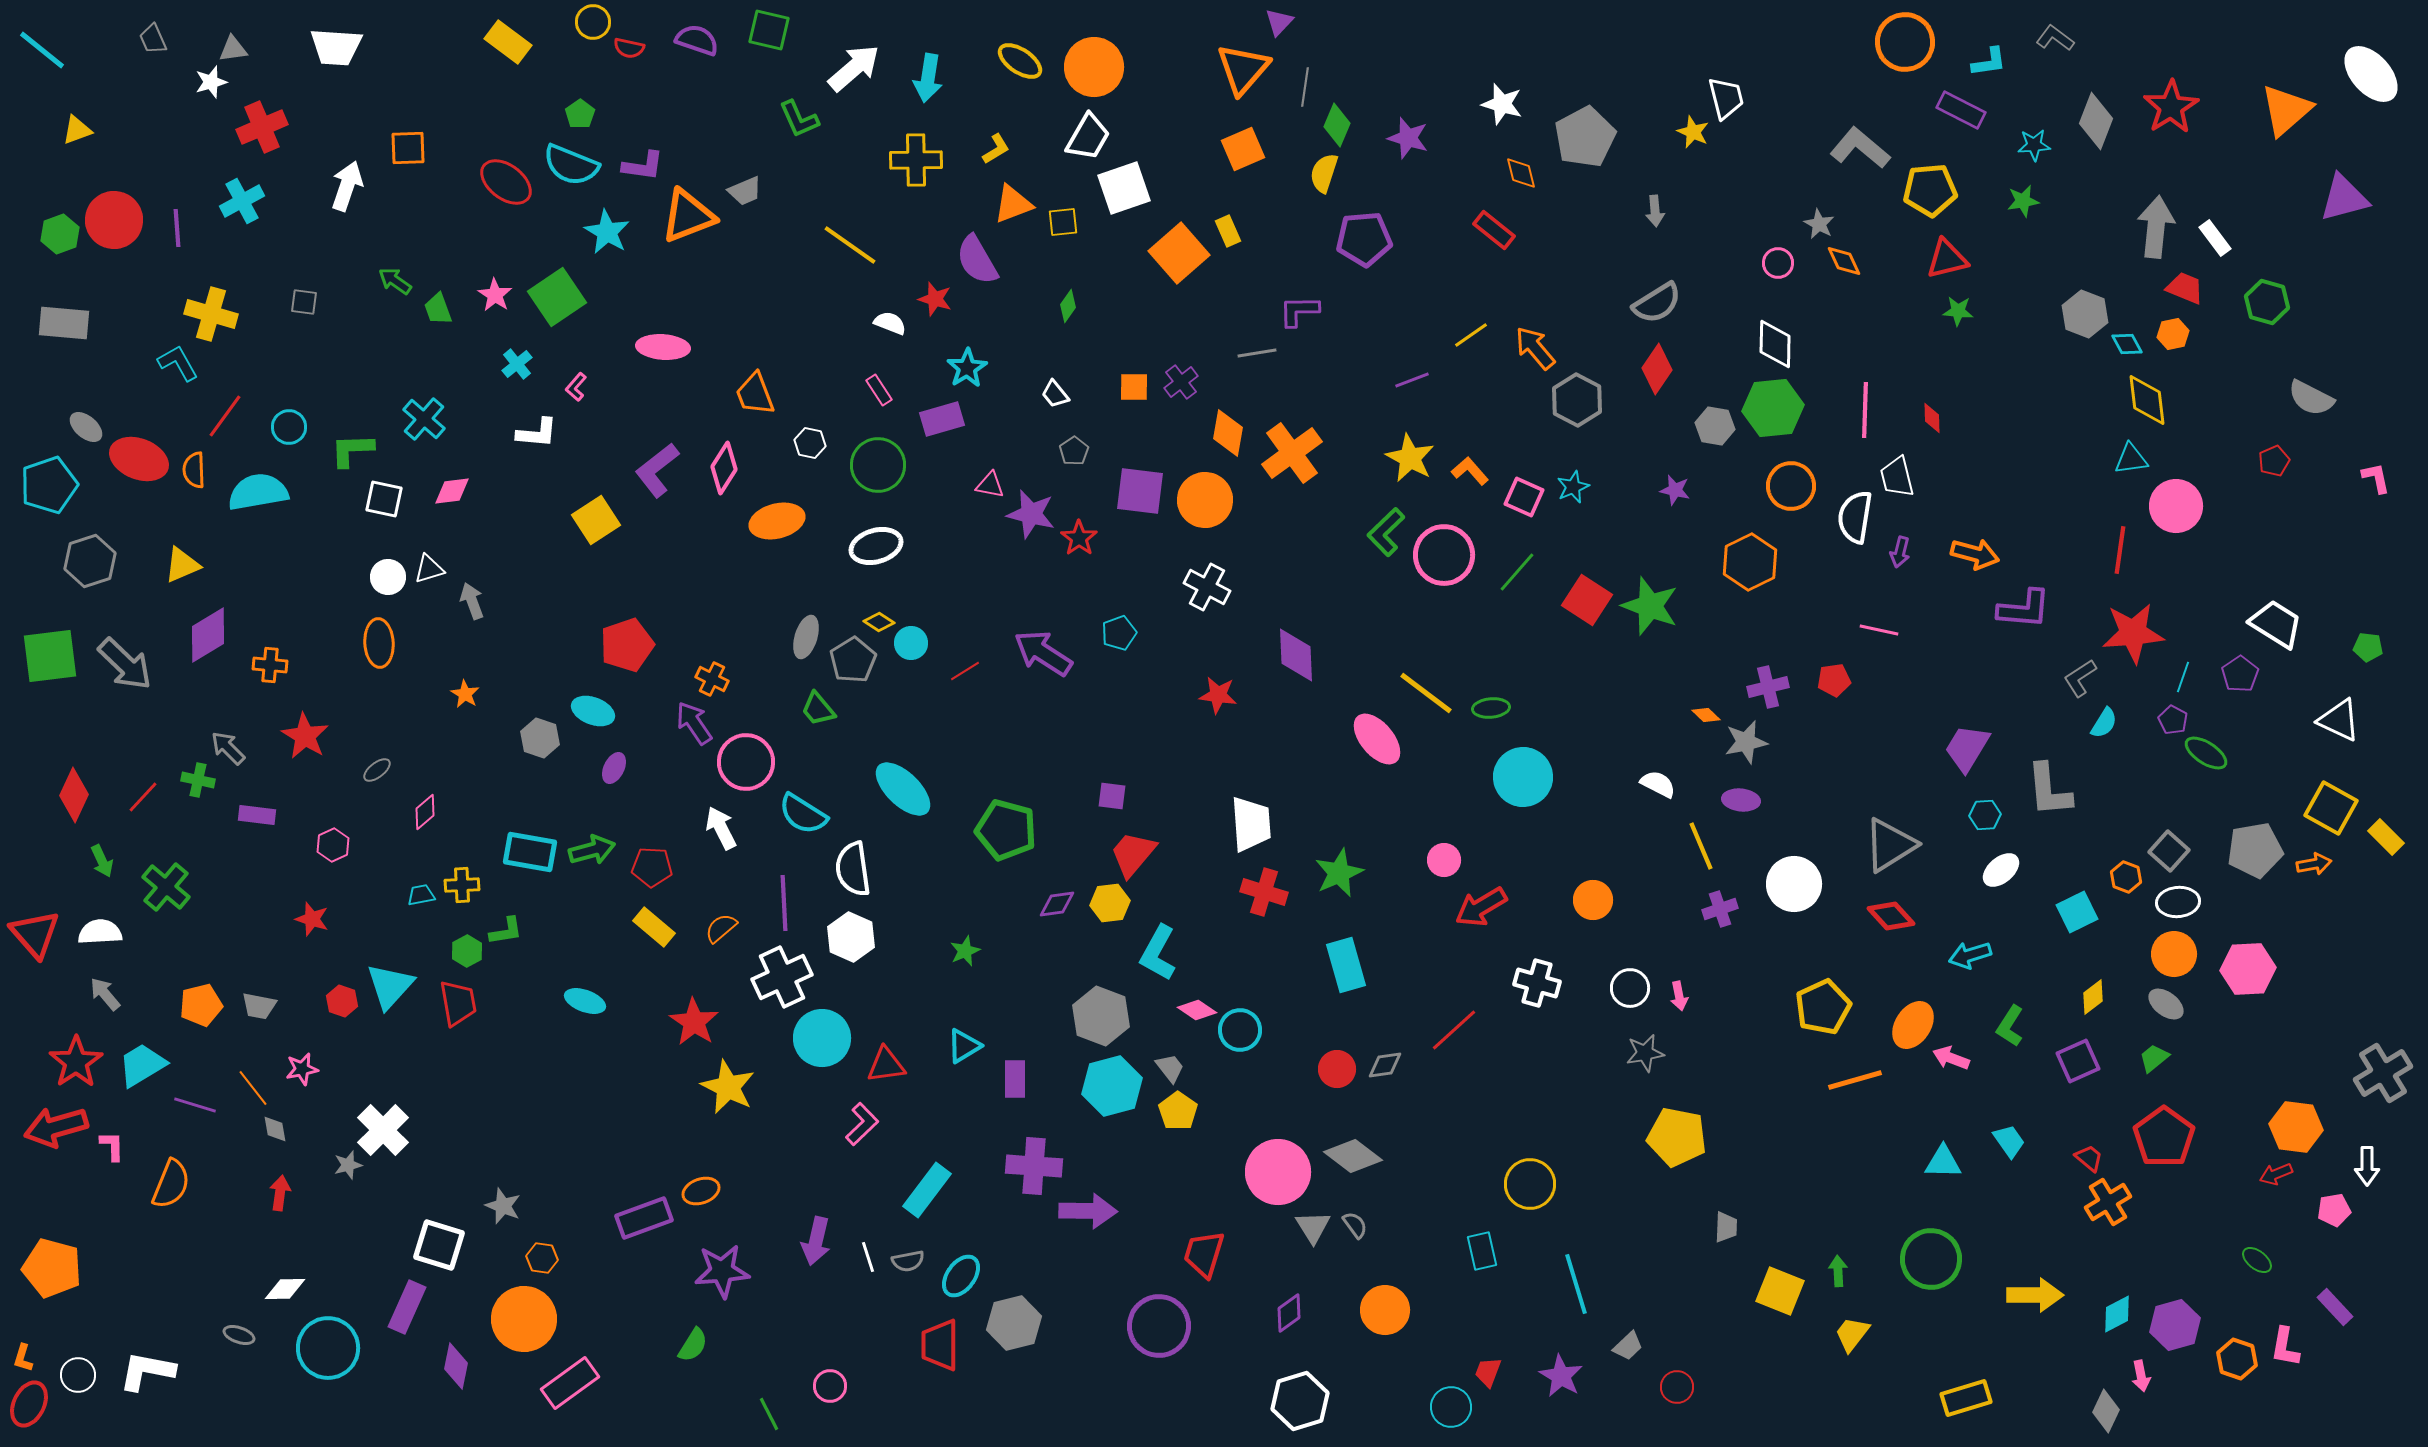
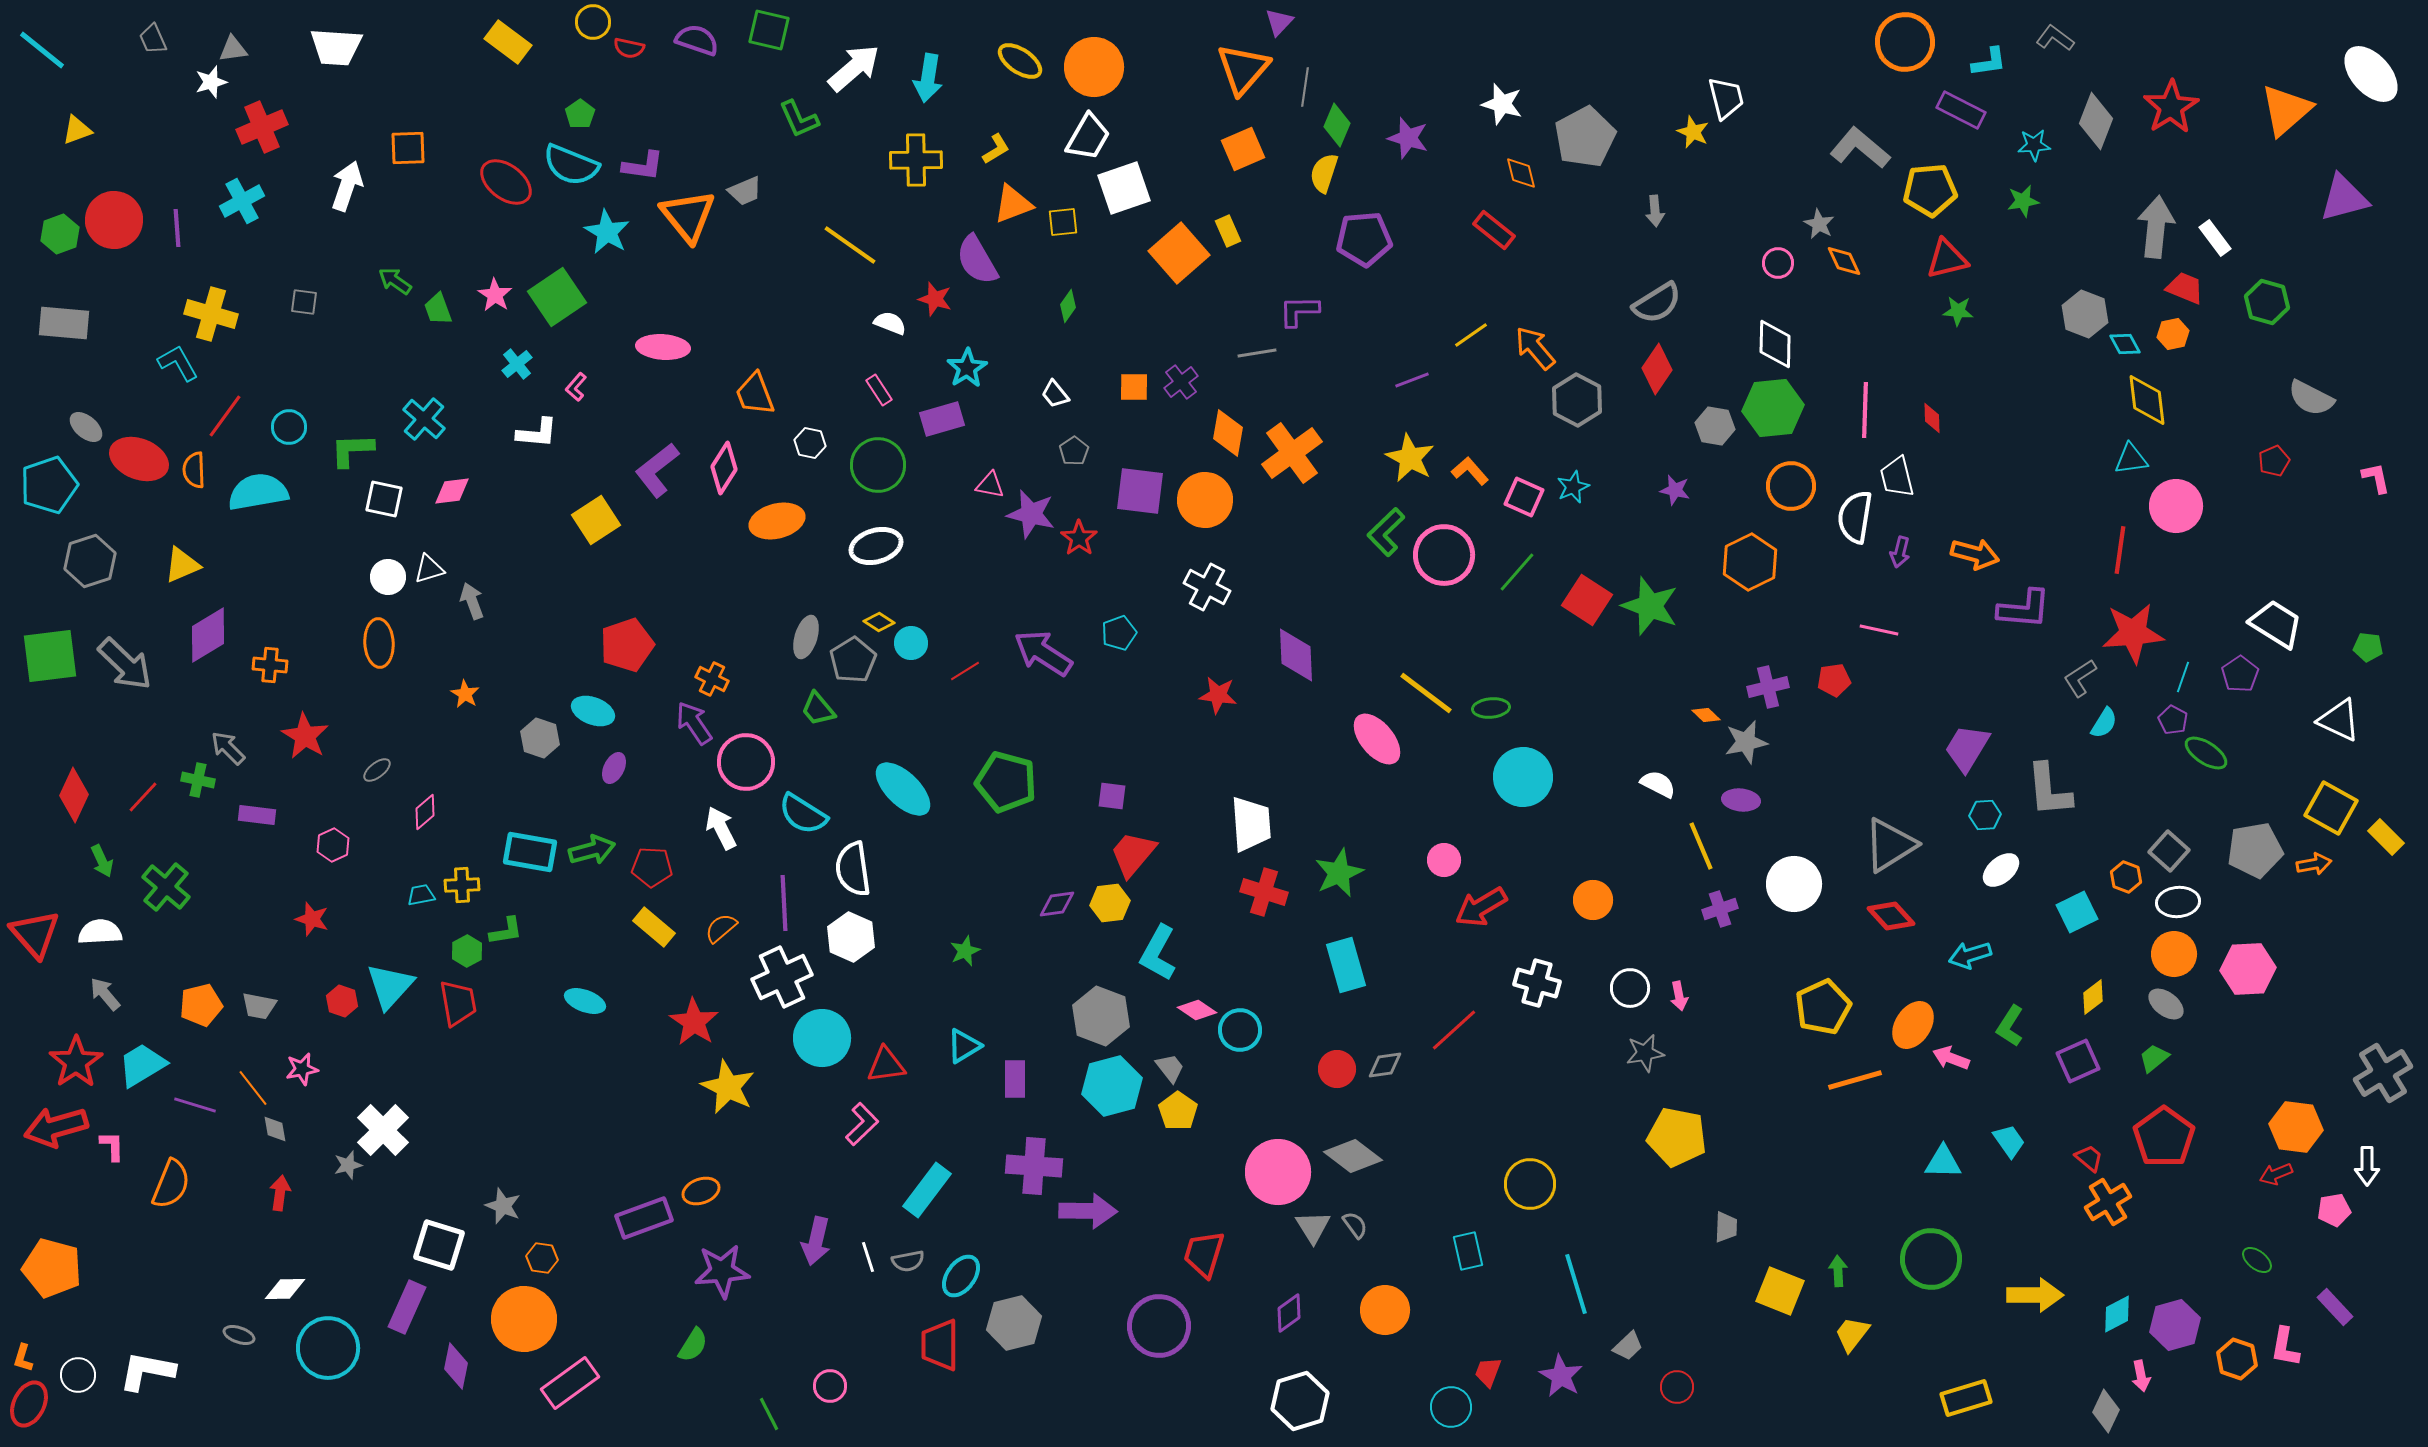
orange triangle at (688, 216): rotated 48 degrees counterclockwise
cyan diamond at (2127, 344): moved 2 px left
green pentagon at (1006, 830): moved 48 px up
cyan rectangle at (1482, 1251): moved 14 px left
